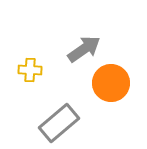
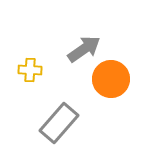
orange circle: moved 4 px up
gray rectangle: rotated 9 degrees counterclockwise
